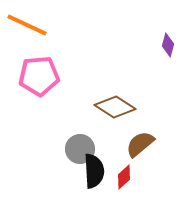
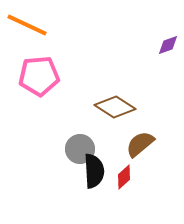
purple diamond: rotated 55 degrees clockwise
